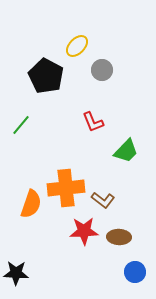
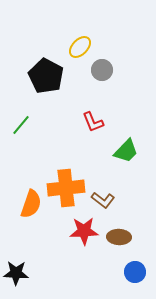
yellow ellipse: moved 3 px right, 1 px down
